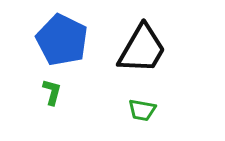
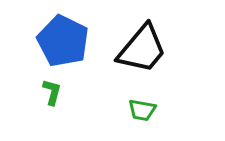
blue pentagon: moved 1 px right, 1 px down
black trapezoid: rotated 10 degrees clockwise
